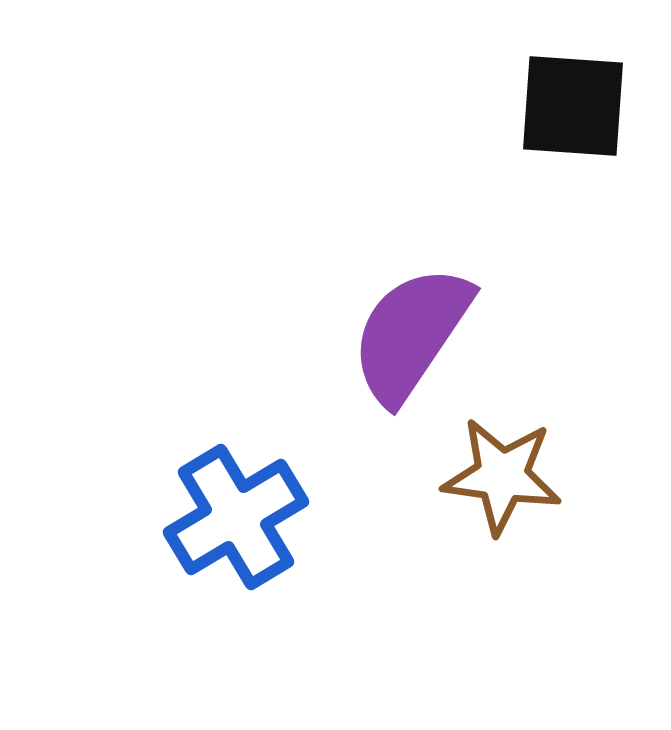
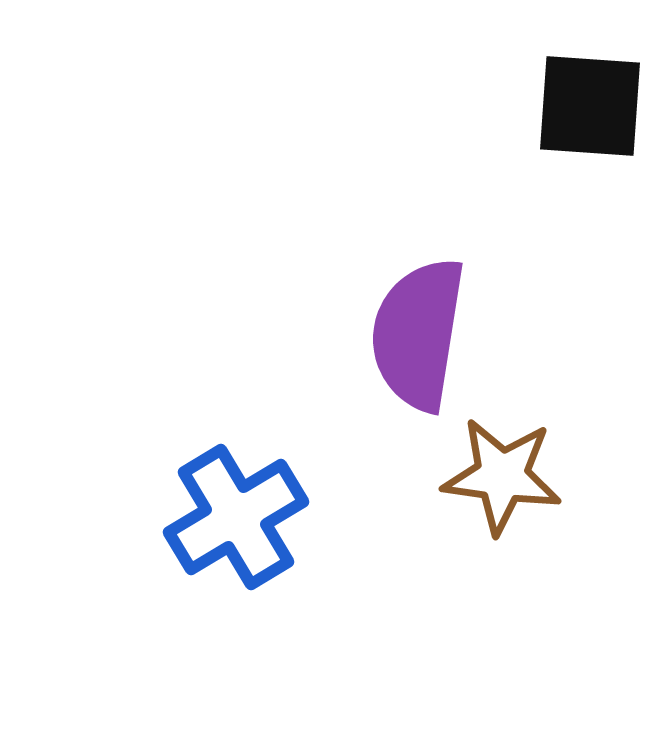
black square: moved 17 px right
purple semicircle: moved 7 px right; rotated 25 degrees counterclockwise
